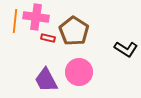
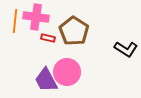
pink circle: moved 12 px left
